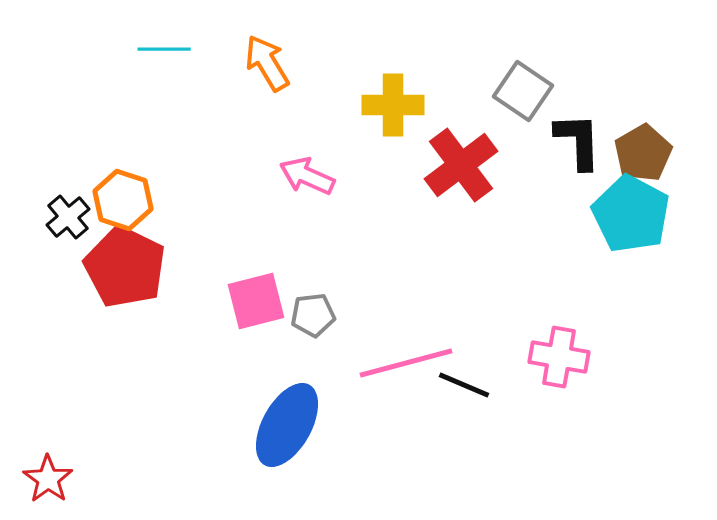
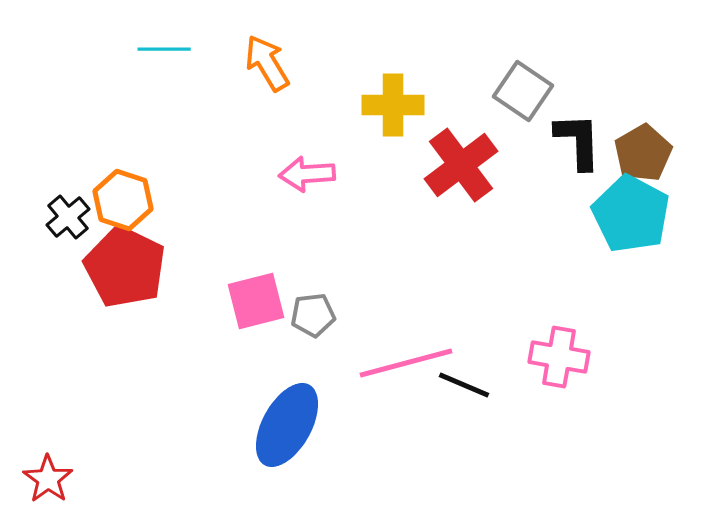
pink arrow: moved 2 px up; rotated 28 degrees counterclockwise
